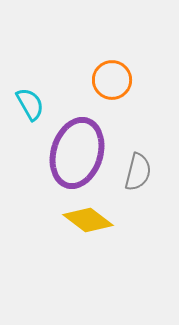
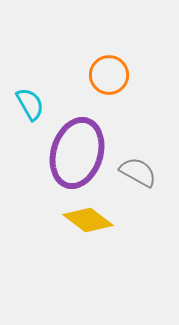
orange circle: moved 3 px left, 5 px up
gray semicircle: rotated 75 degrees counterclockwise
